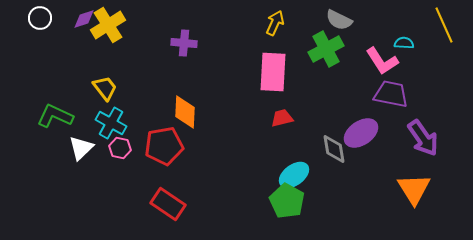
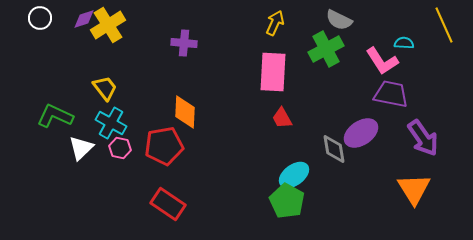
red trapezoid: rotated 105 degrees counterclockwise
